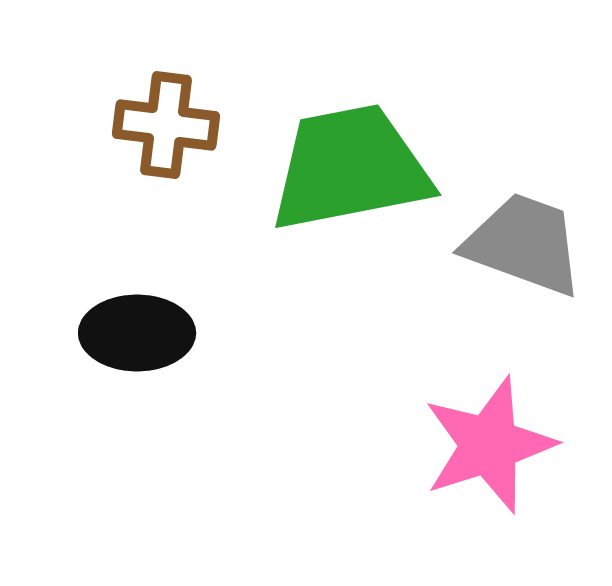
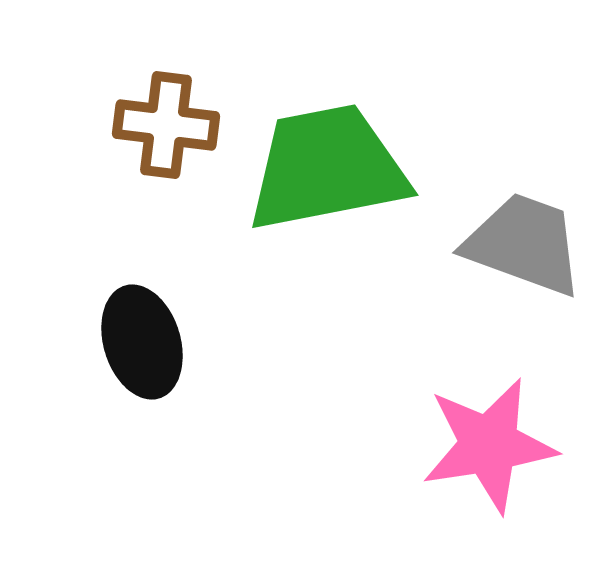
green trapezoid: moved 23 px left
black ellipse: moved 5 px right, 9 px down; rotated 73 degrees clockwise
pink star: rotated 9 degrees clockwise
